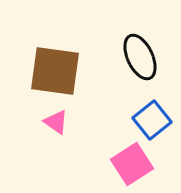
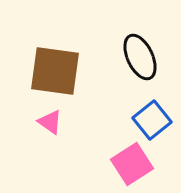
pink triangle: moved 6 px left
